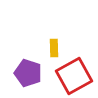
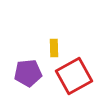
purple pentagon: rotated 24 degrees counterclockwise
